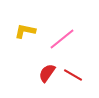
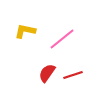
red line: rotated 48 degrees counterclockwise
